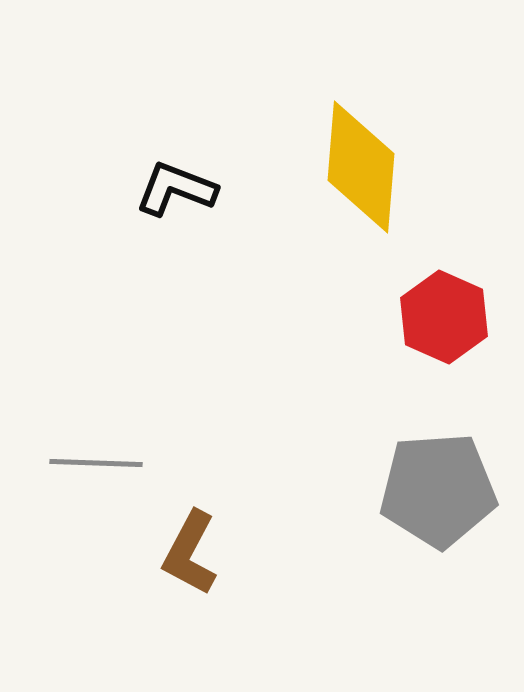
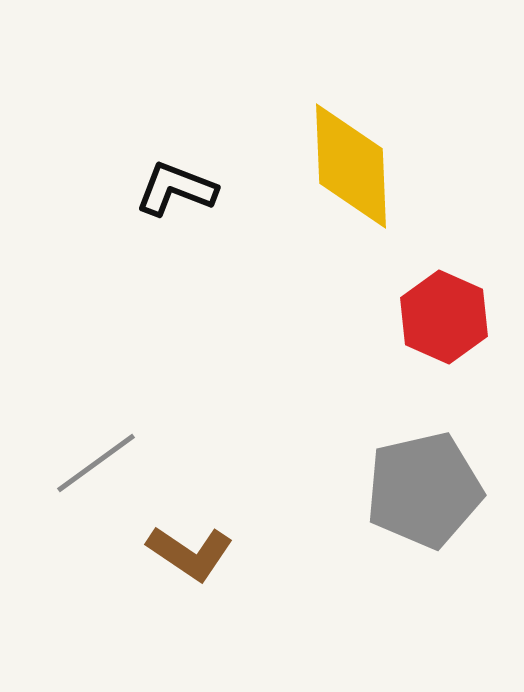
yellow diamond: moved 10 px left, 1 px up; rotated 7 degrees counterclockwise
gray line: rotated 38 degrees counterclockwise
gray pentagon: moved 14 px left; rotated 9 degrees counterclockwise
brown L-shape: rotated 84 degrees counterclockwise
